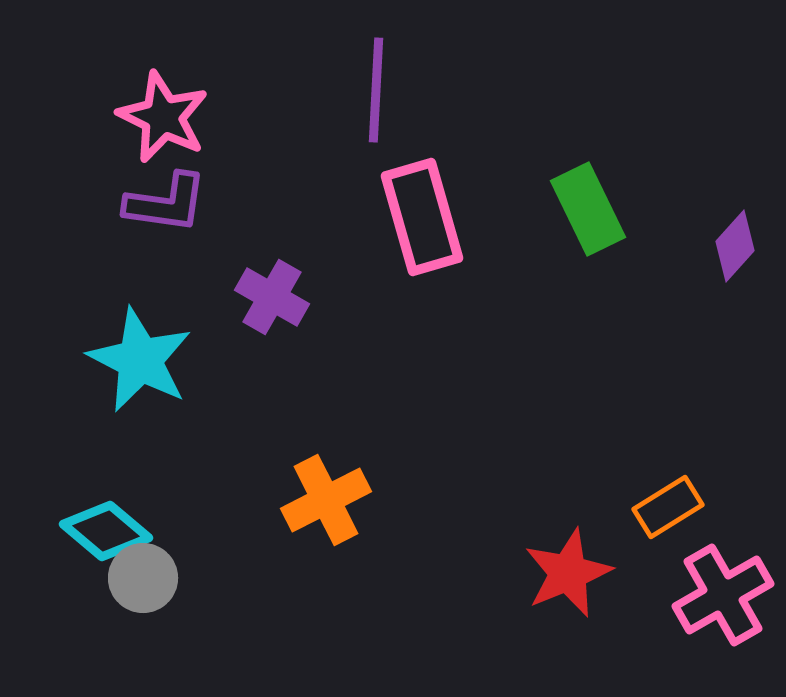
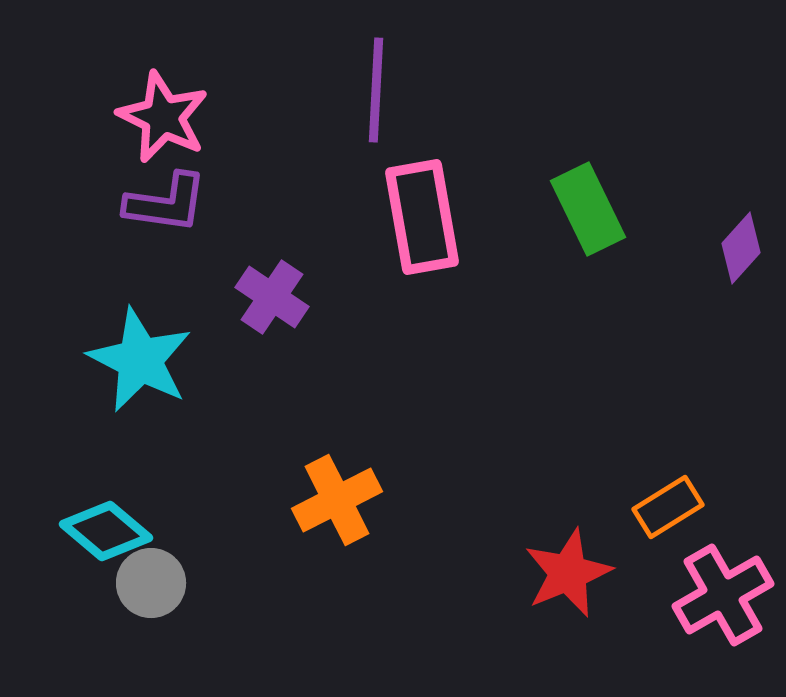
pink rectangle: rotated 6 degrees clockwise
purple diamond: moved 6 px right, 2 px down
purple cross: rotated 4 degrees clockwise
orange cross: moved 11 px right
gray circle: moved 8 px right, 5 px down
